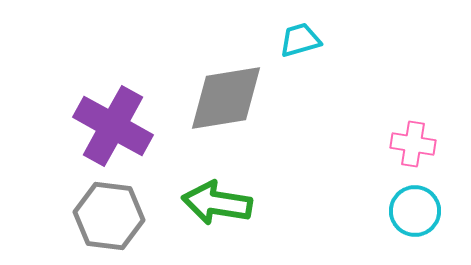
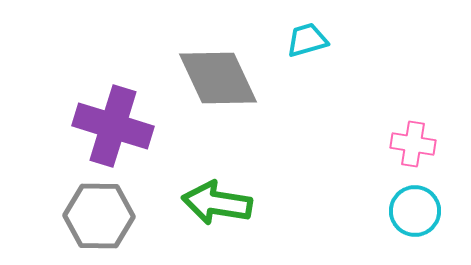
cyan trapezoid: moved 7 px right
gray diamond: moved 8 px left, 20 px up; rotated 74 degrees clockwise
purple cross: rotated 12 degrees counterclockwise
gray hexagon: moved 10 px left; rotated 6 degrees counterclockwise
